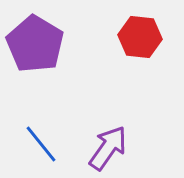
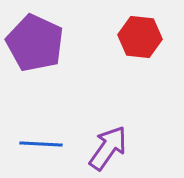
purple pentagon: moved 1 px up; rotated 6 degrees counterclockwise
blue line: rotated 48 degrees counterclockwise
